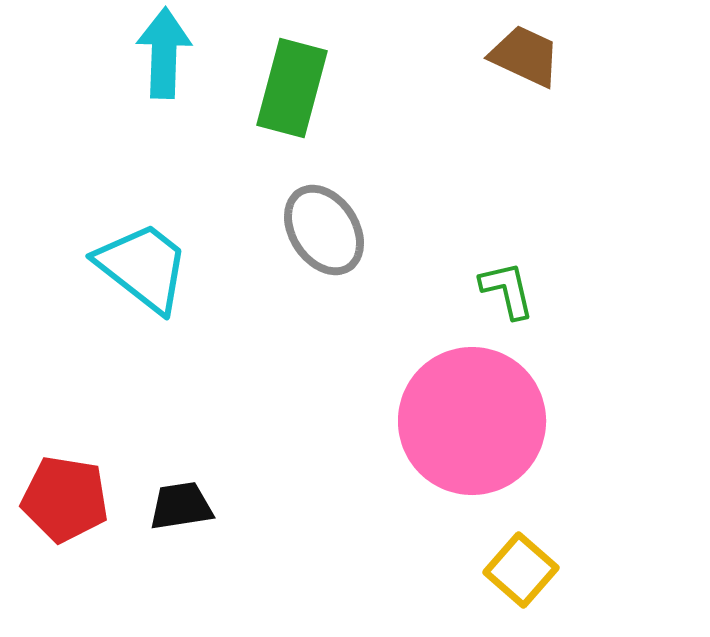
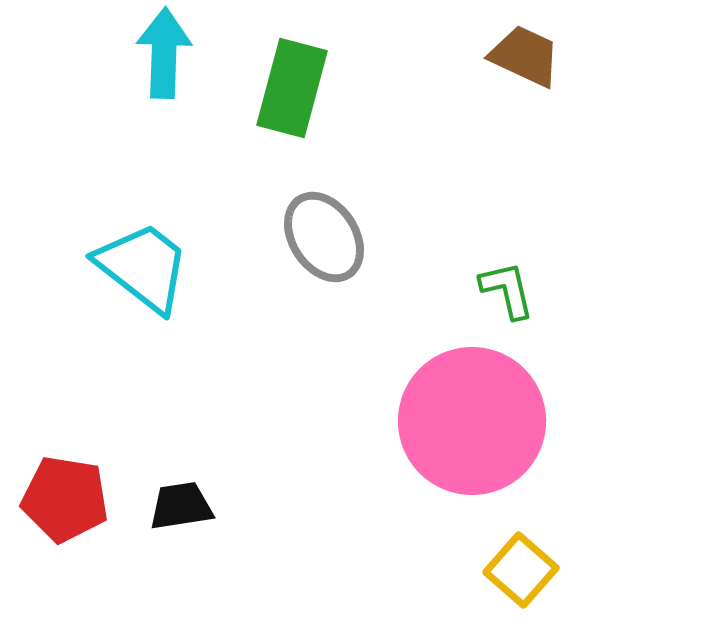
gray ellipse: moved 7 px down
